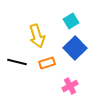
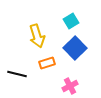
black line: moved 12 px down
